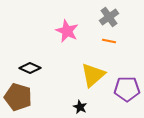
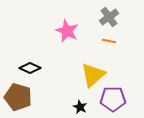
purple pentagon: moved 14 px left, 10 px down
